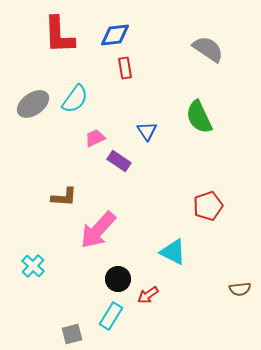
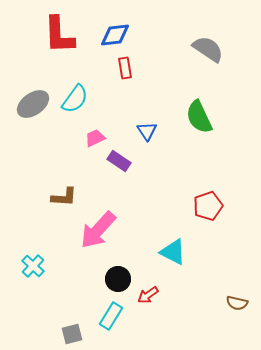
brown semicircle: moved 3 px left, 14 px down; rotated 20 degrees clockwise
